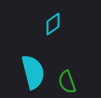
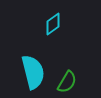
green semicircle: rotated 130 degrees counterclockwise
